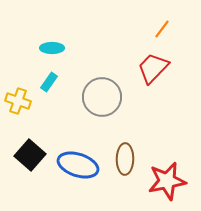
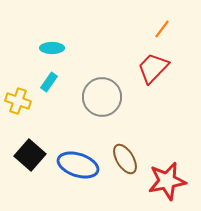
brown ellipse: rotated 32 degrees counterclockwise
